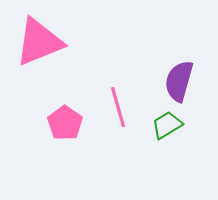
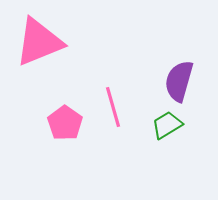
pink line: moved 5 px left
